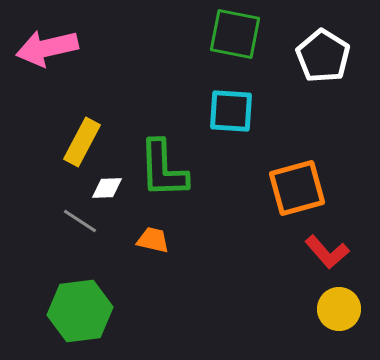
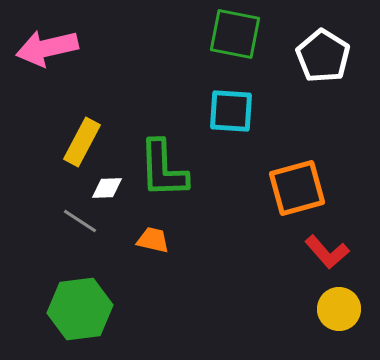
green hexagon: moved 2 px up
